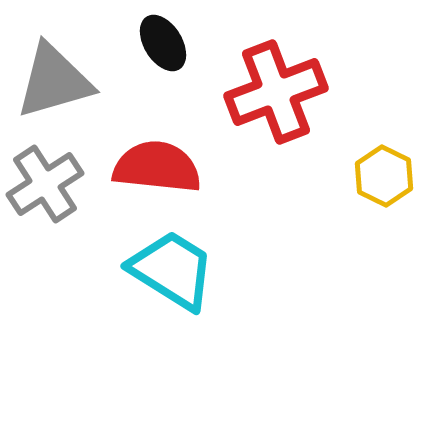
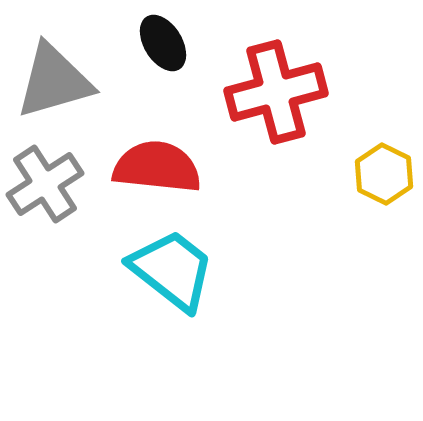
red cross: rotated 6 degrees clockwise
yellow hexagon: moved 2 px up
cyan trapezoid: rotated 6 degrees clockwise
